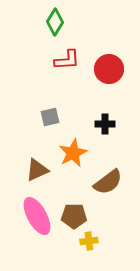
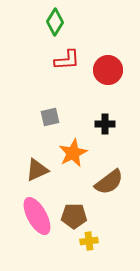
red circle: moved 1 px left, 1 px down
brown semicircle: moved 1 px right
